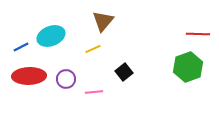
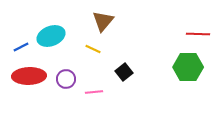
yellow line: rotated 49 degrees clockwise
green hexagon: rotated 20 degrees clockwise
